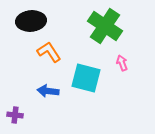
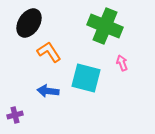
black ellipse: moved 2 px left, 2 px down; rotated 52 degrees counterclockwise
green cross: rotated 12 degrees counterclockwise
purple cross: rotated 21 degrees counterclockwise
